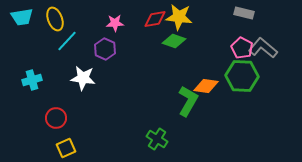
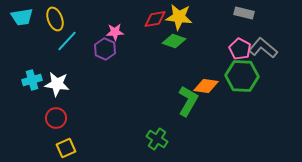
pink star: moved 9 px down
pink pentagon: moved 2 px left, 1 px down
white star: moved 26 px left, 6 px down
